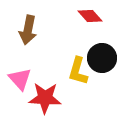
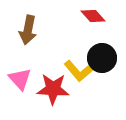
red diamond: moved 3 px right
yellow L-shape: rotated 56 degrees counterclockwise
red star: moved 8 px right, 9 px up
